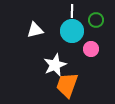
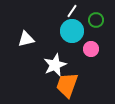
white line: rotated 32 degrees clockwise
white triangle: moved 9 px left, 9 px down
